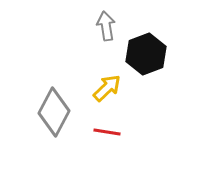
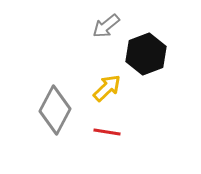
gray arrow: rotated 120 degrees counterclockwise
gray diamond: moved 1 px right, 2 px up
